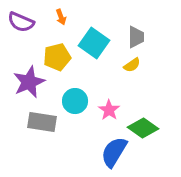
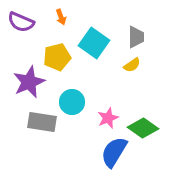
cyan circle: moved 3 px left, 1 px down
pink star: moved 1 px left, 8 px down; rotated 15 degrees clockwise
